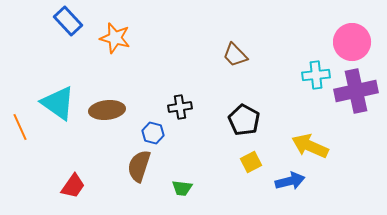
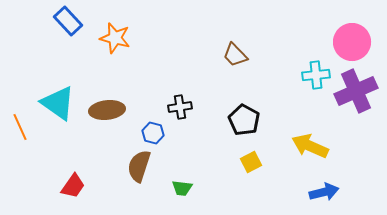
purple cross: rotated 12 degrees counterclockwise
blue arrow: moved 34 px right, 11 px down
